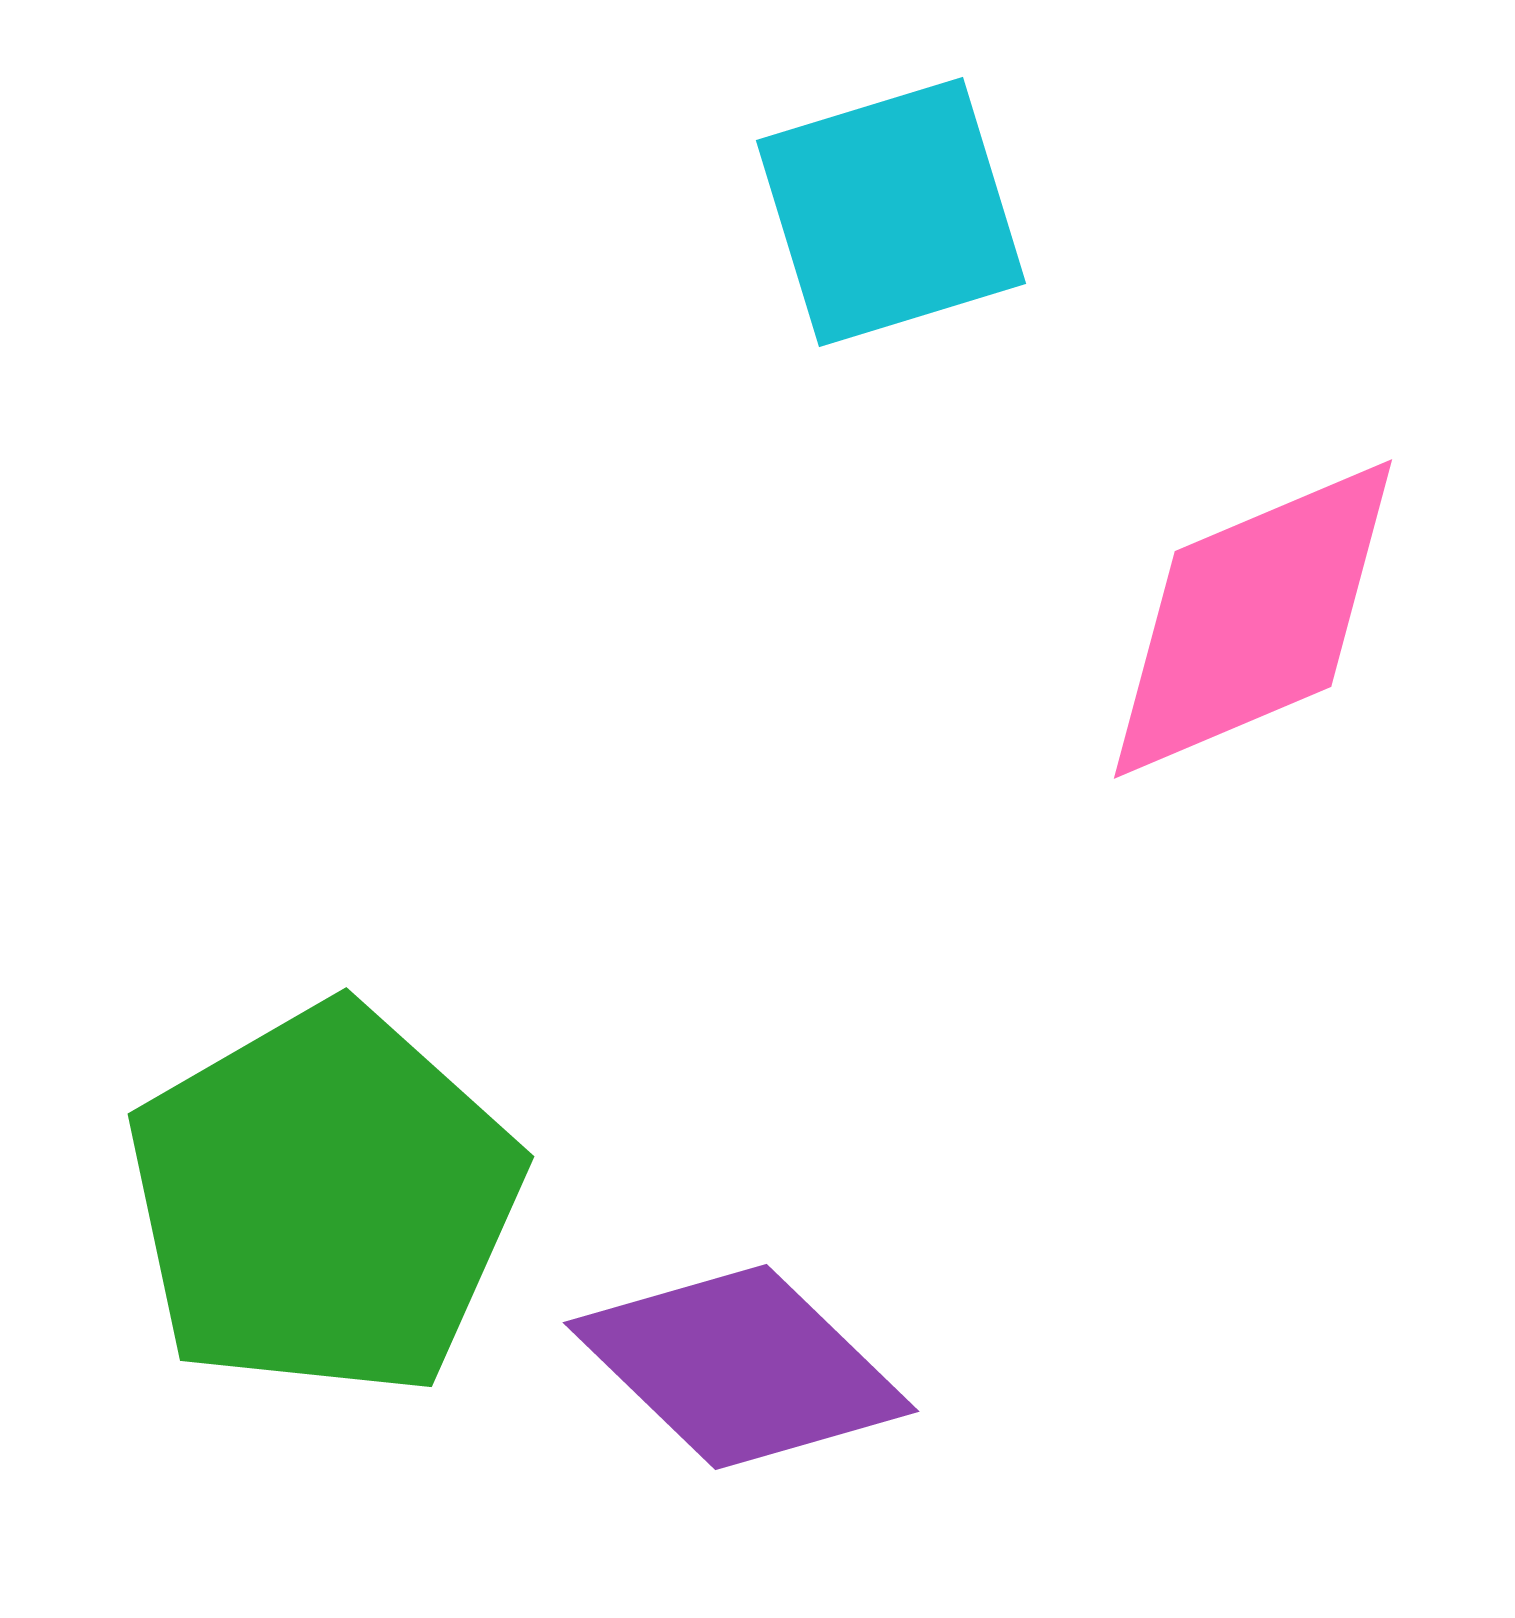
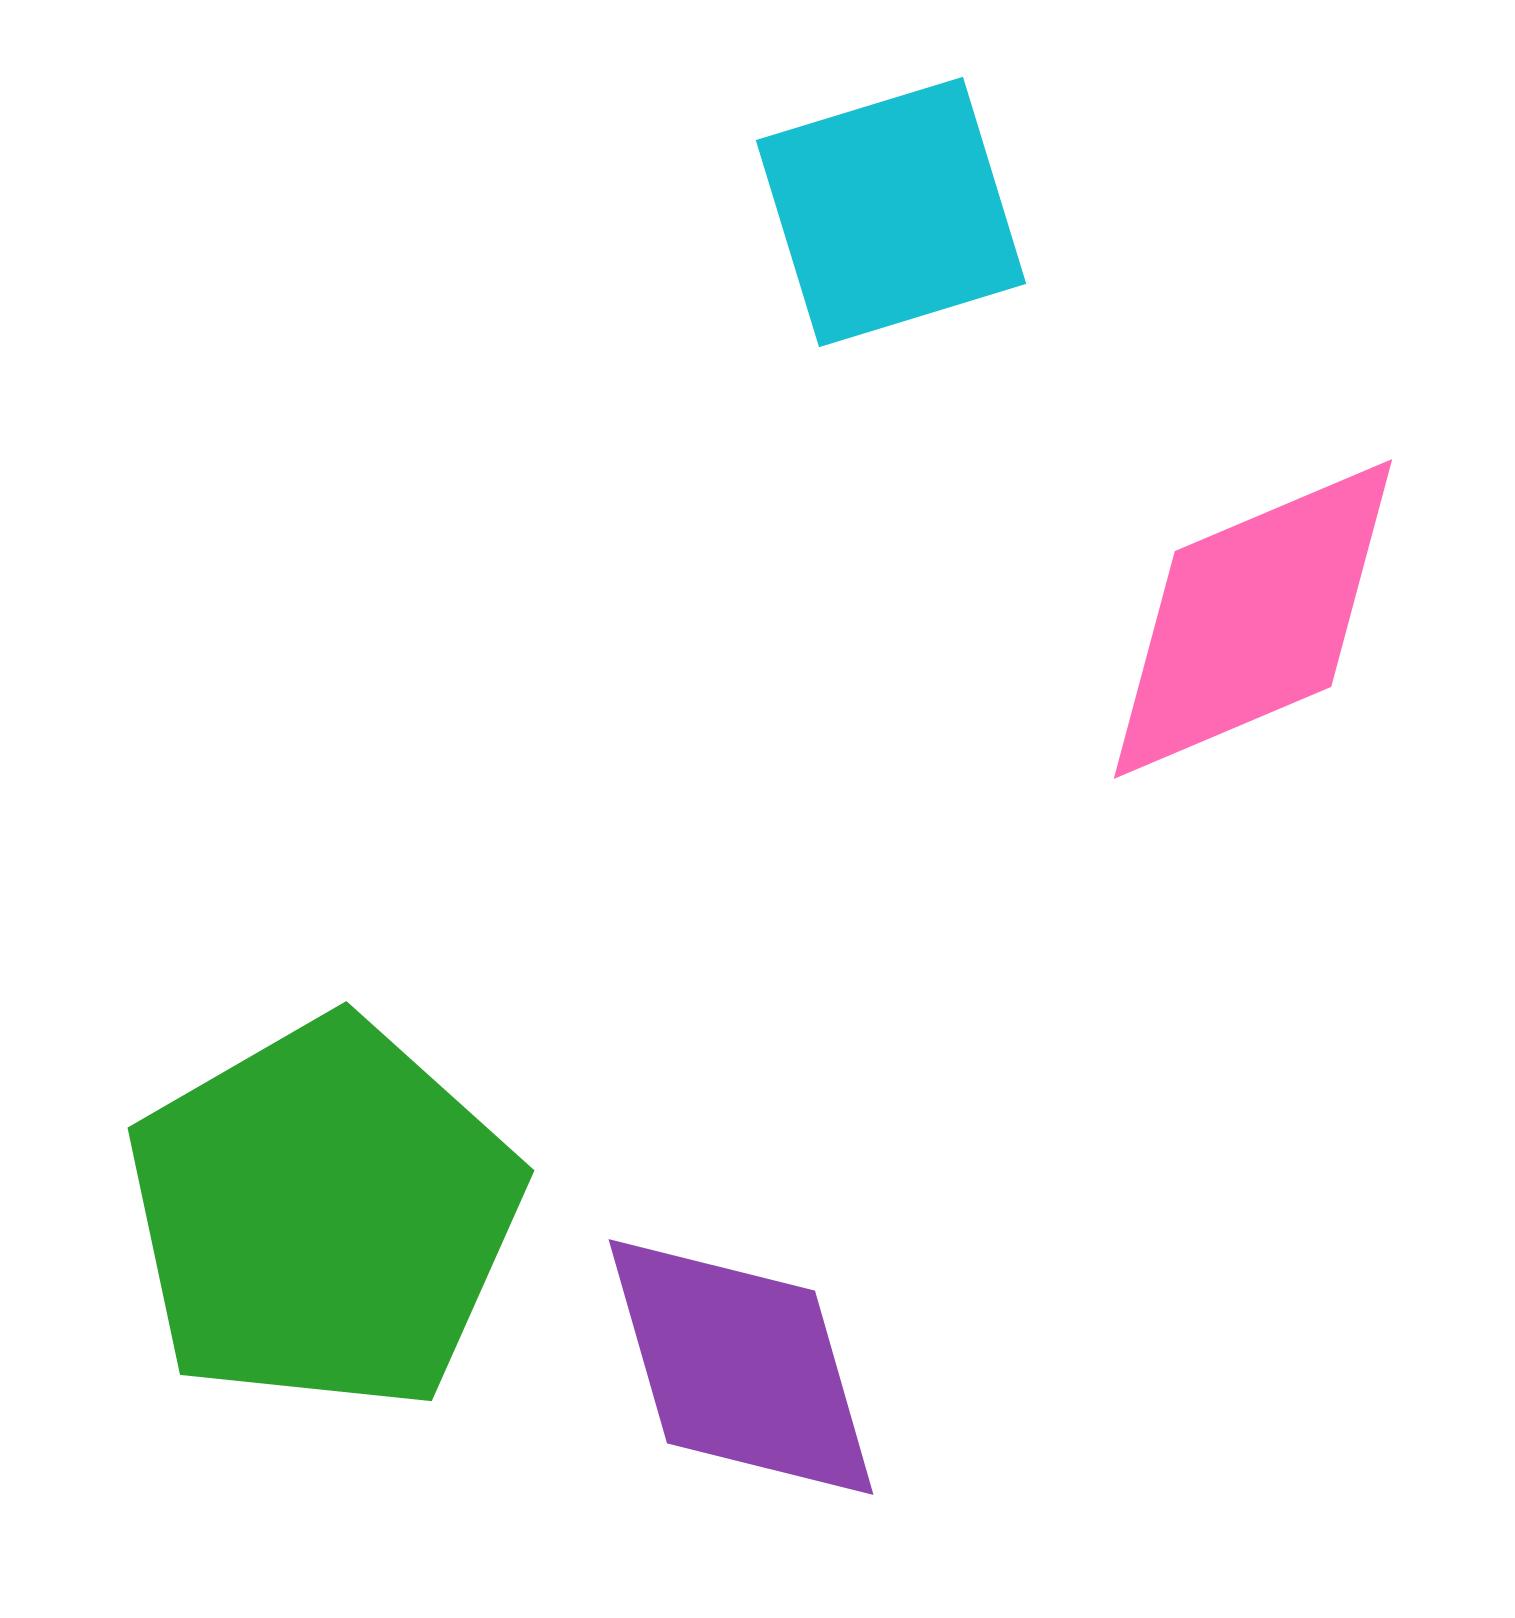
green pentagon: moved 14 px down
purple diamond: rotated 30 degrees clockwise
